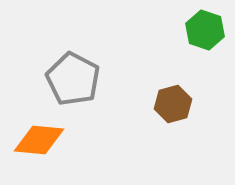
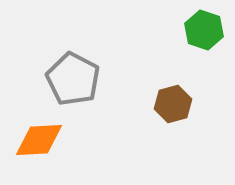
green hexagon: moved 1 px left
orange diamond: rotated 9 degrees counterclockwise
